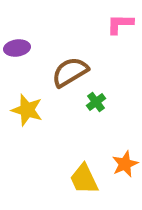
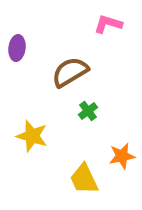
pink L-shape: moved 12 px left; rotated 16 degrees clockwise
purple ellipse: rotated 75 degrees counterclockwise
green cross: moved 8 px left, 9 px down
yellow star: moved 5 px right, 26 px down
orange star: moved 3 px left, 8 px up; rotated 12 degrees clockwise
